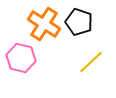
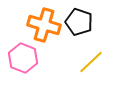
orange cross: moved 1 px down; rotated 16 degrees counterclockwise
pink hexagon: moved 2 px right; rotated 8 degrees clockwise
